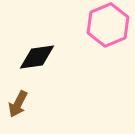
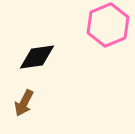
brown arrow: moved 6 px right, 1 px up
